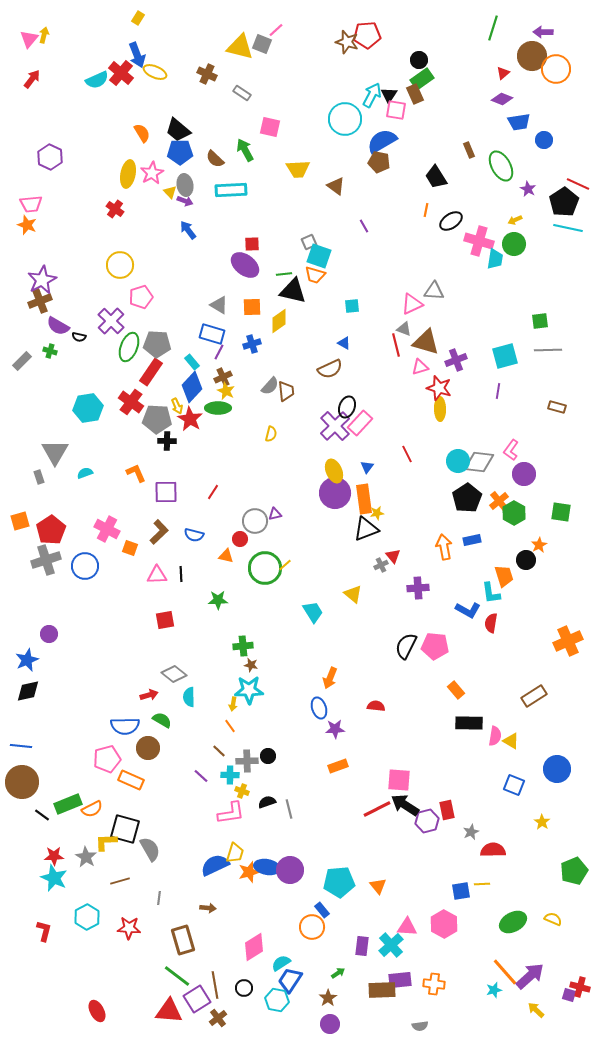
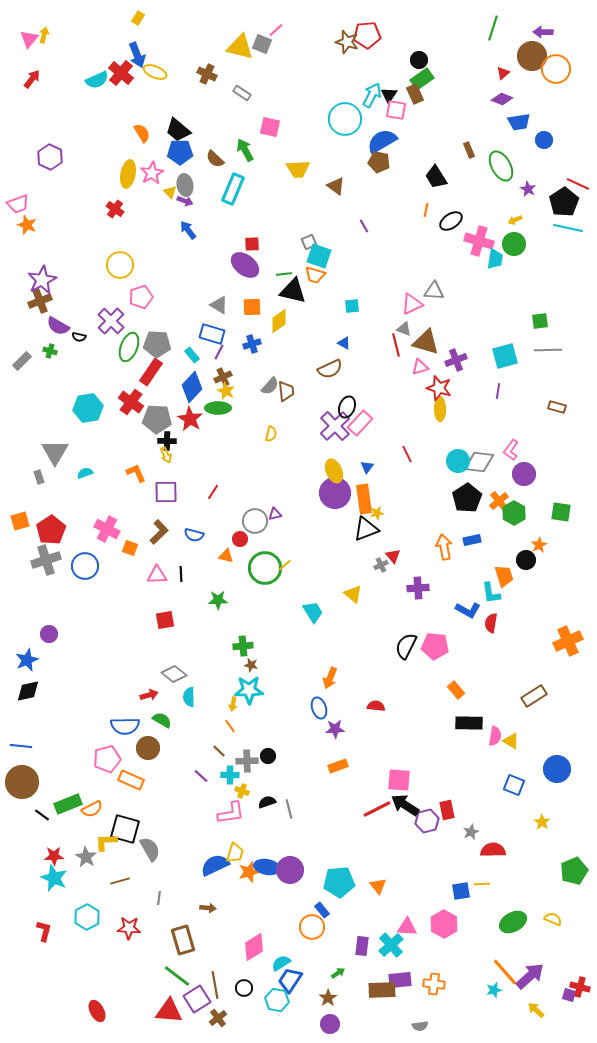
cyan rectangle at (231, 190): moved 2 px right, 1 px up; rotated 64 degrees counterclockwise
pink trapezoid at (31, 204): moved 13 px left; rotated 15 degrees counterclockwise
cyan rectangle at (192, 362): moved 7 px up
yellow arrow at (177, 406): moved 11 px left, 49 px down
